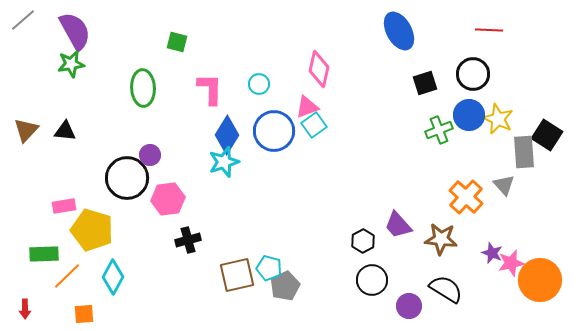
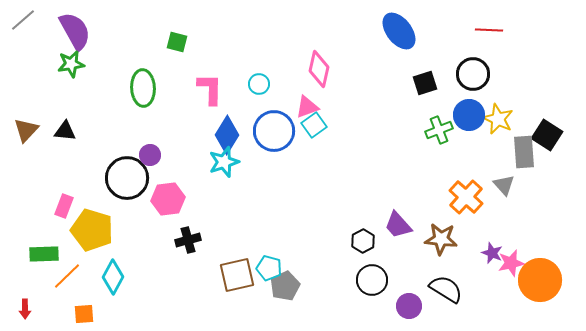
blue ellipse at (399, 31): rotated 9 degrees counterclockwise
pink rectangle at (64, 206): rotated 60 degrees counterclockwise
